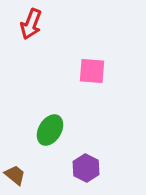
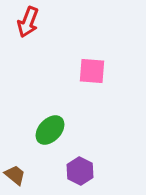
red arrow: moved 3 px left, 2 px up
green ellipse: rotated 12 degrees clockwise
purple hexagon: moved 6 px left, 3 px down
